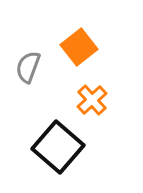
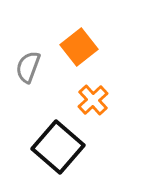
orange cross: moved 1 px right
